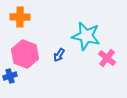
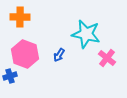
cyan star: moved 2 px up
